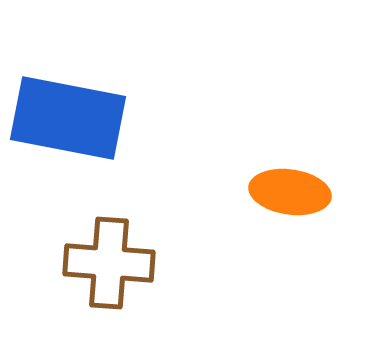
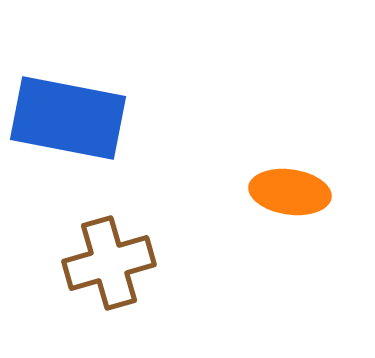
brown cross: rotated 20 degrees counterclockwise
